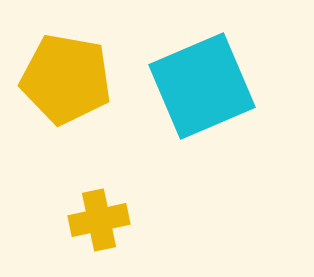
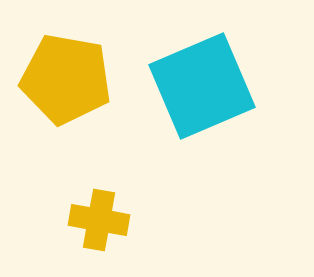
yellow cross: rotated 22 degrees clockwise
